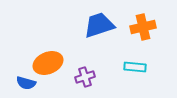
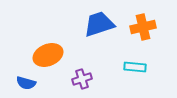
blue trapezoid: moved 1 px up
orange ellipse: moved 8 px up
purple cross: moved 3 px left, 2 px down
